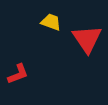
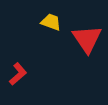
red L-shape: rotated 20 degrees counterclockwise
